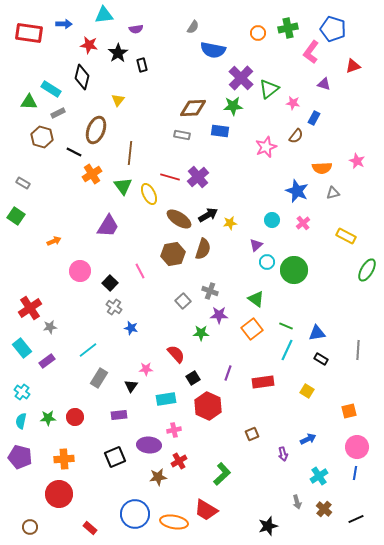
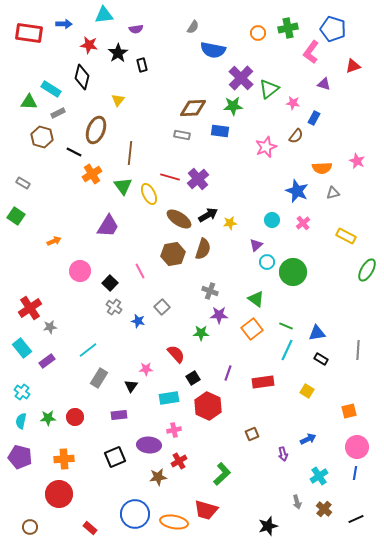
purple cross at (198, 177): moved 2 px down
green circle at (294, 270): moved 1 px left, 2 px down
gray square at (183, 301): moved 21 px left, 6 px down
blue star at (131, 328): moved 7 px right, 7 px up
cyan rectangle at (166, 399): moved 3 px right, 1 px up
red trapezoid at (206, 510): rotated 15 degrees counterclockwise
